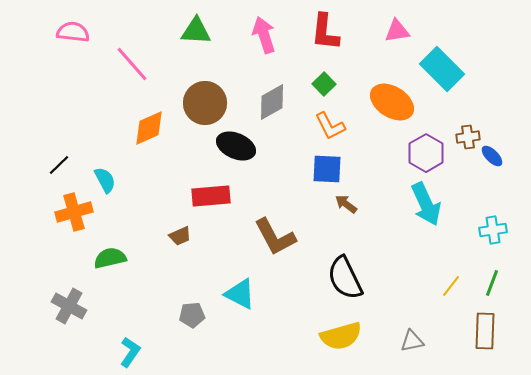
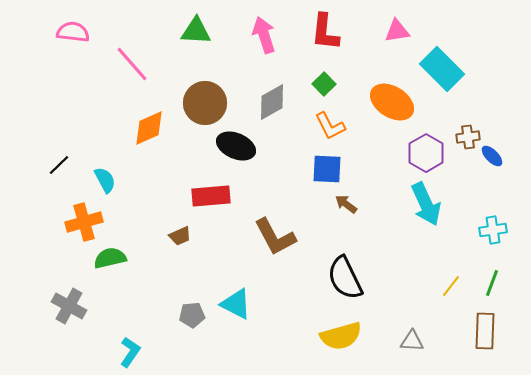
orange cross: moved 10 px right, 10 px down
cyan triangle: moved 4 px left, 10 px down
gray triangle: rotated 15 degrees clockwise
